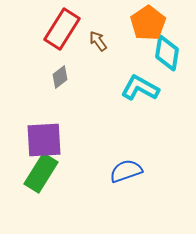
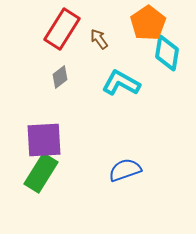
brown arrow: moved 1 px right, 2 px up
cyan L-shape: moved 19 px left, 5 px up
blue semicircle: moved 1 px left, 1 px up
